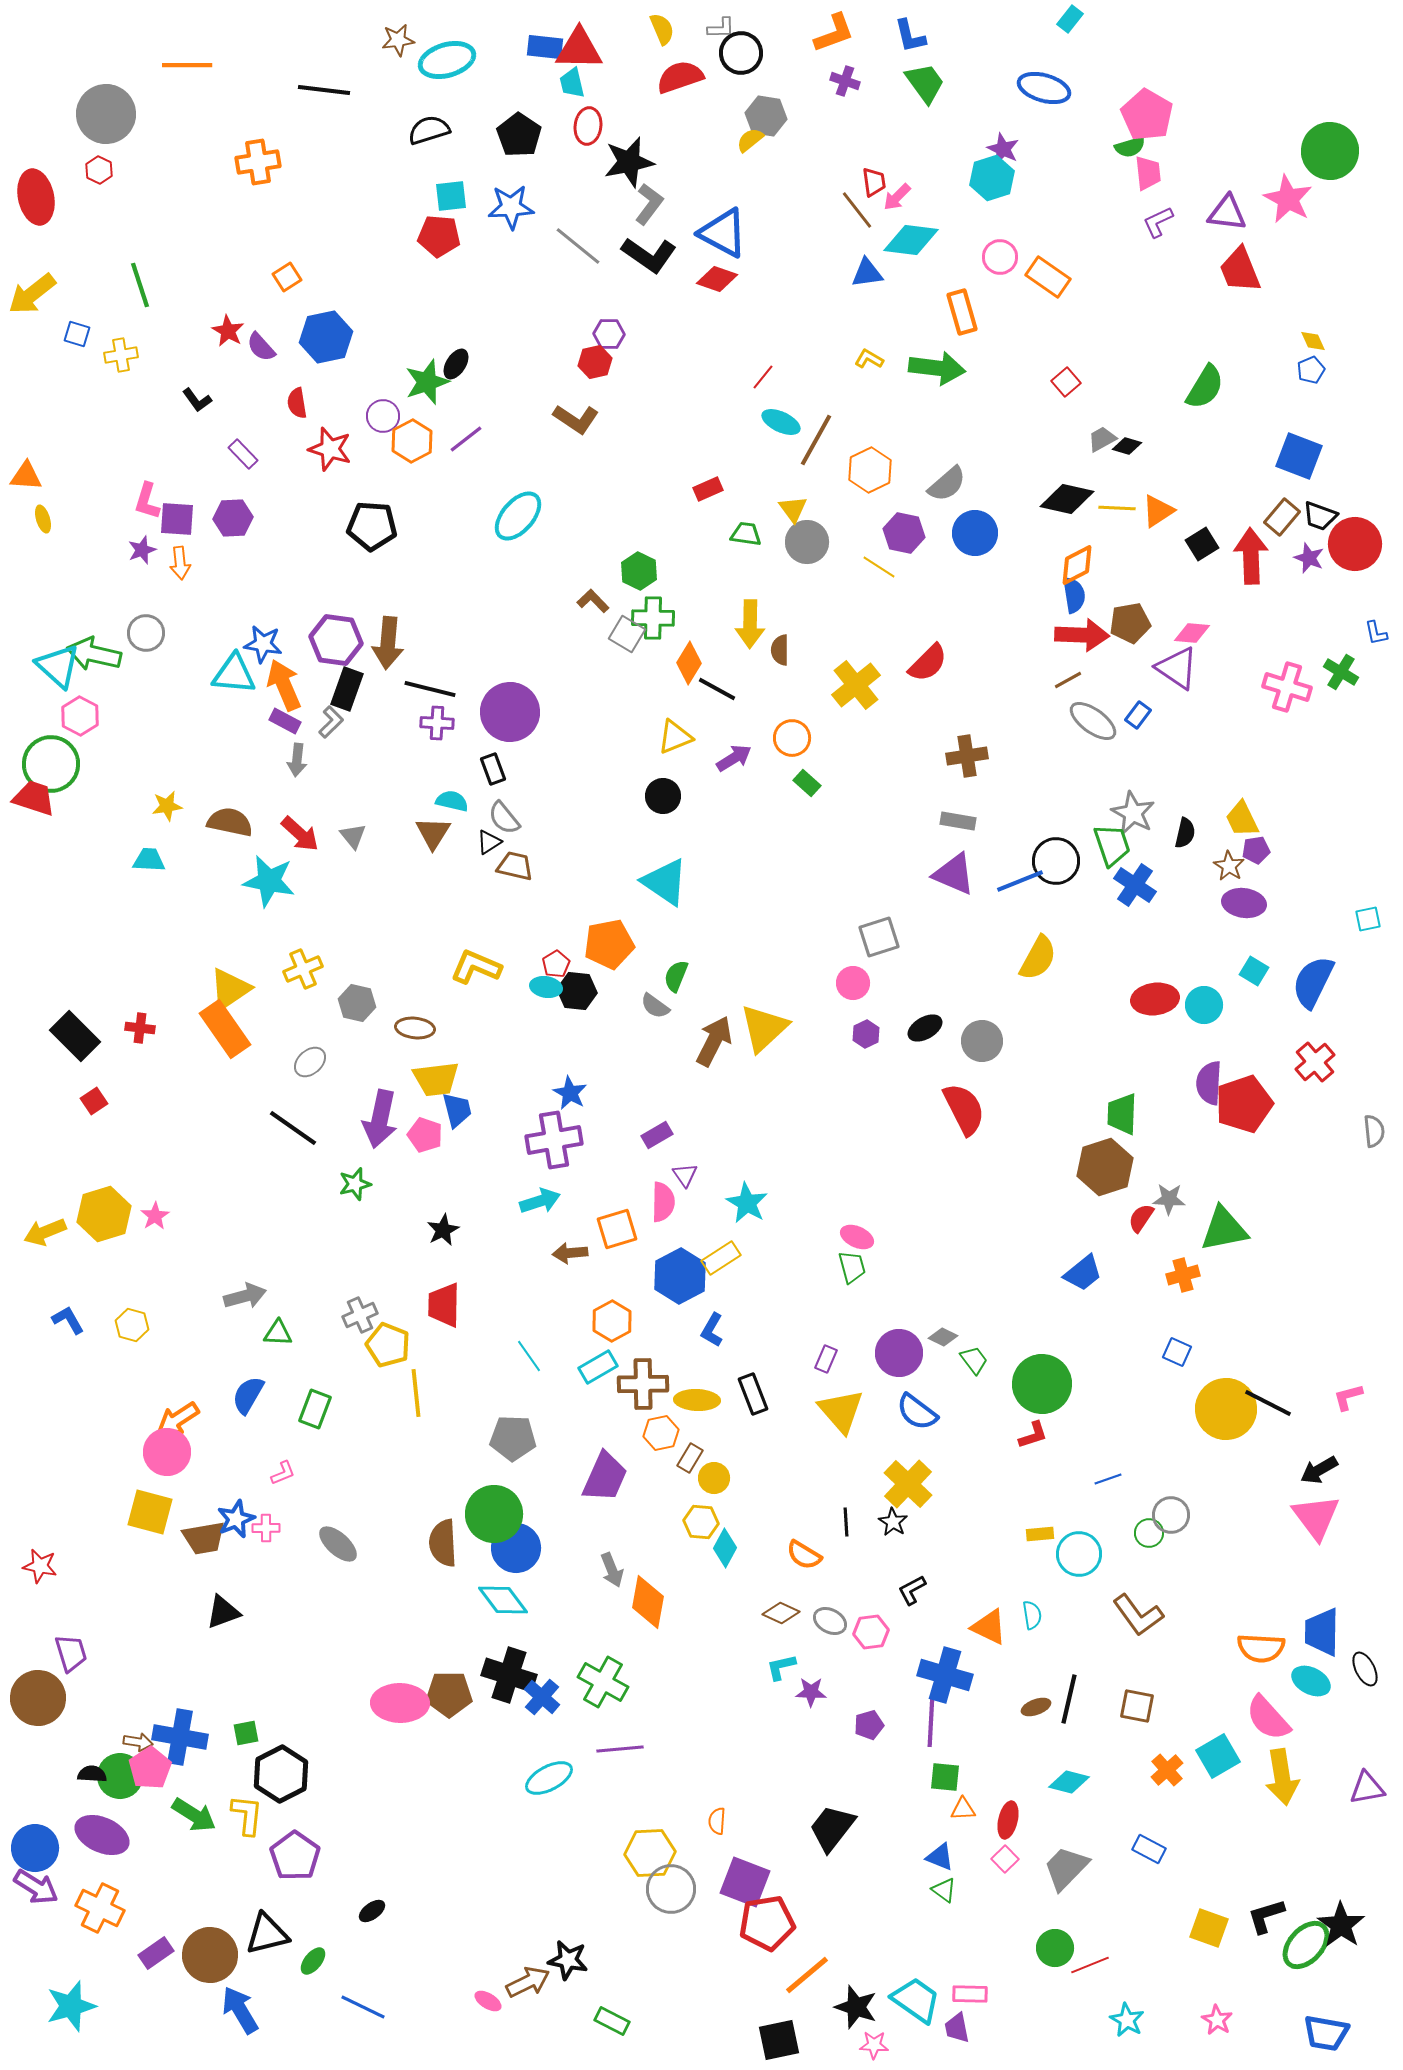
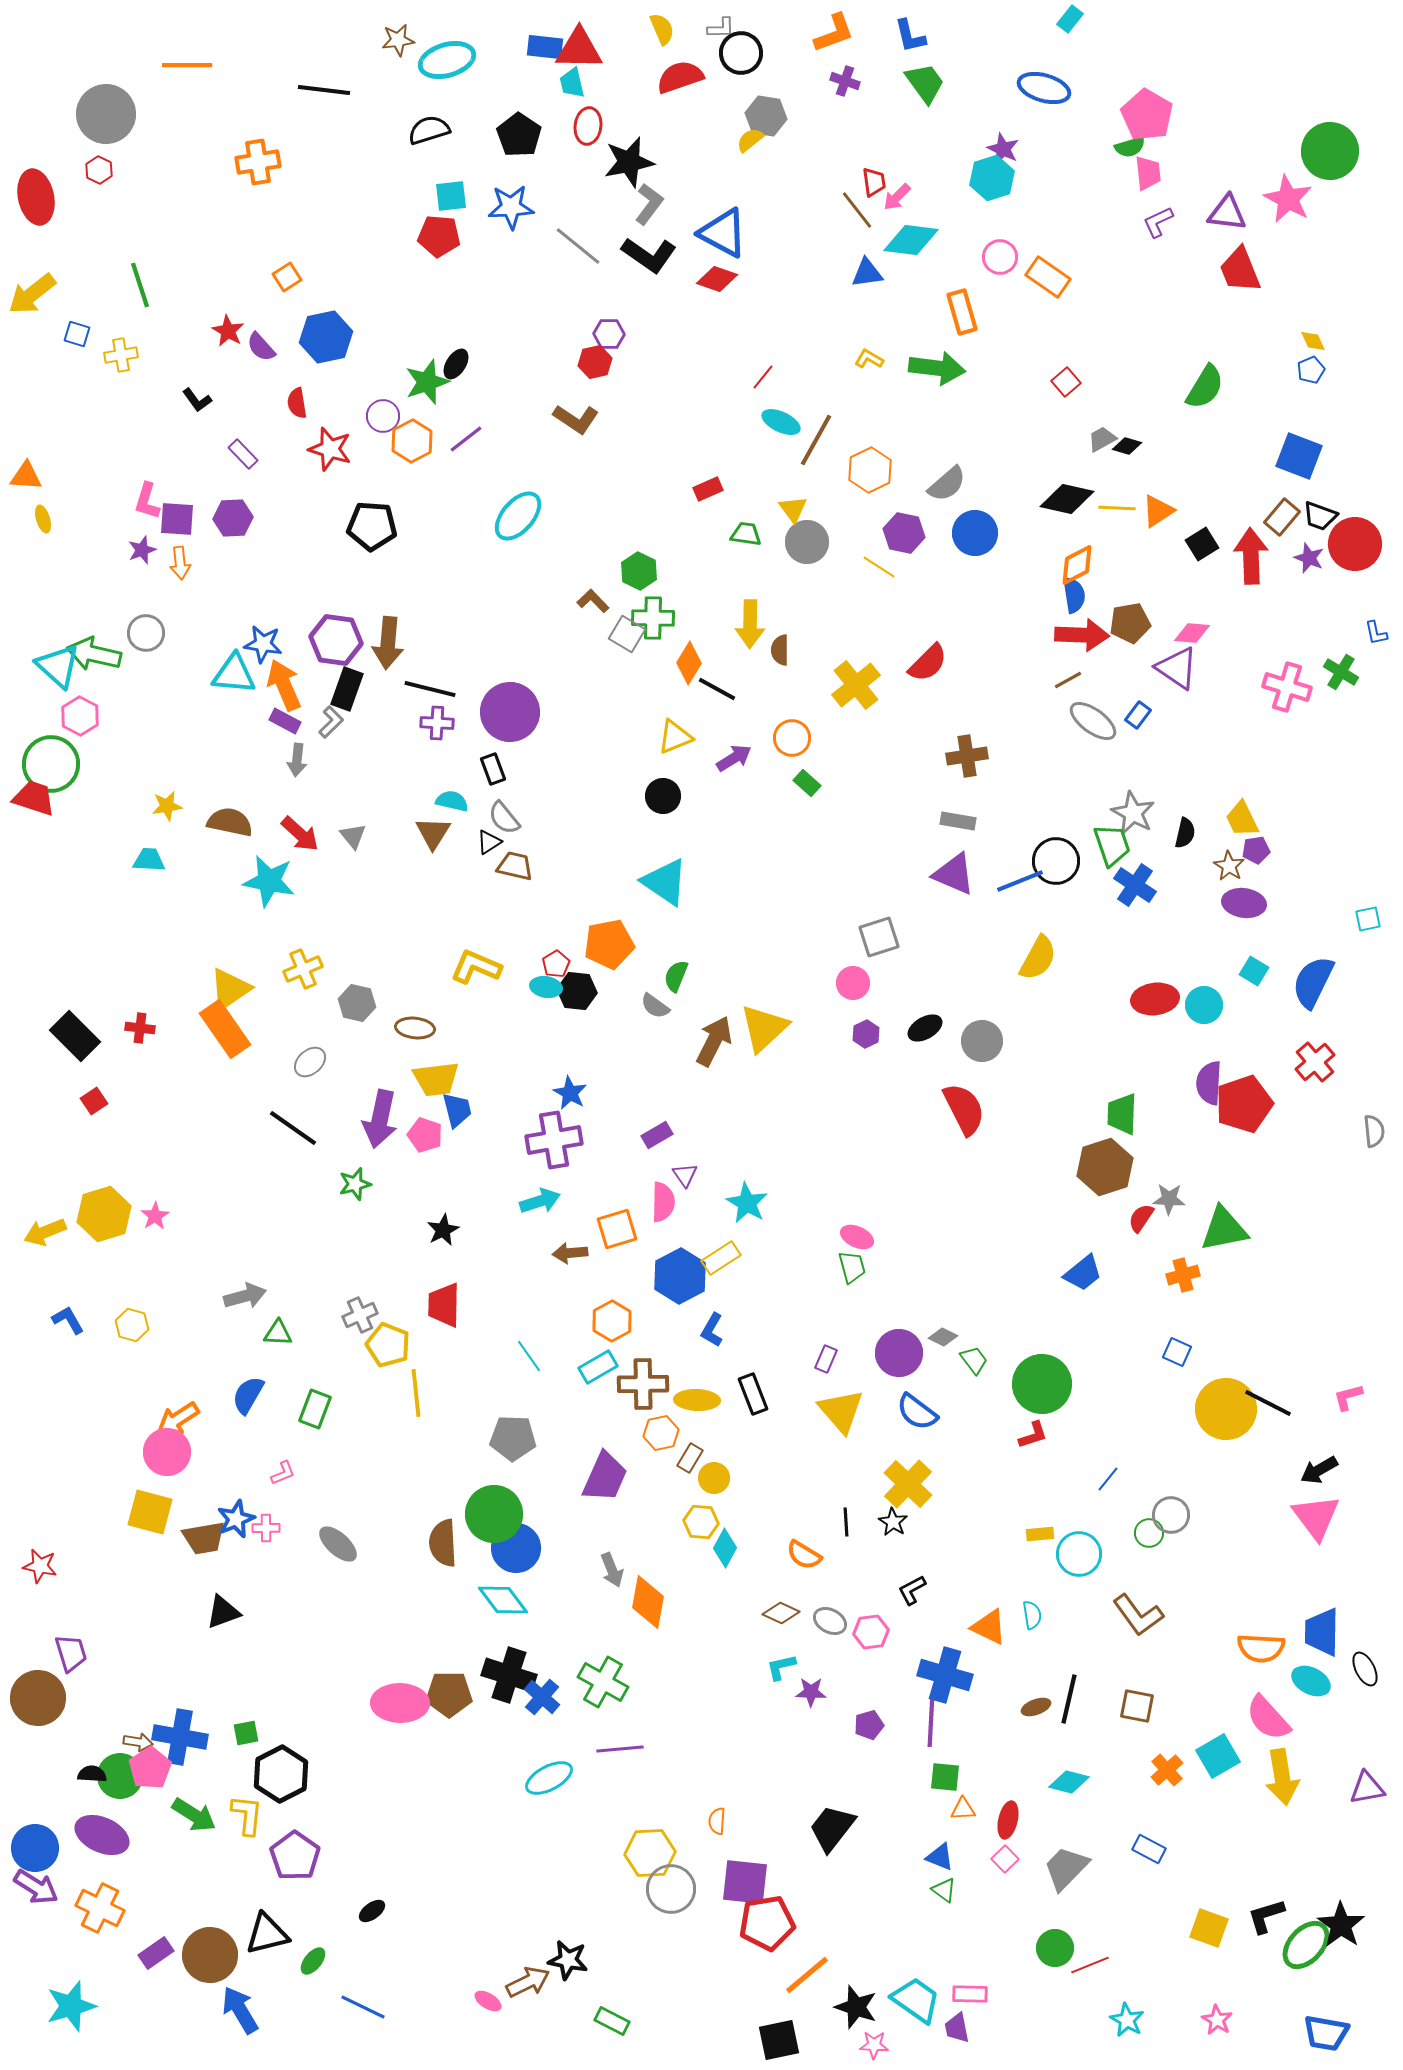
blue line at (1108, 1479): rotated 32 degrees counterclockwise
purple square at (745, 1882): rotated 15 degrees counterclockwise
